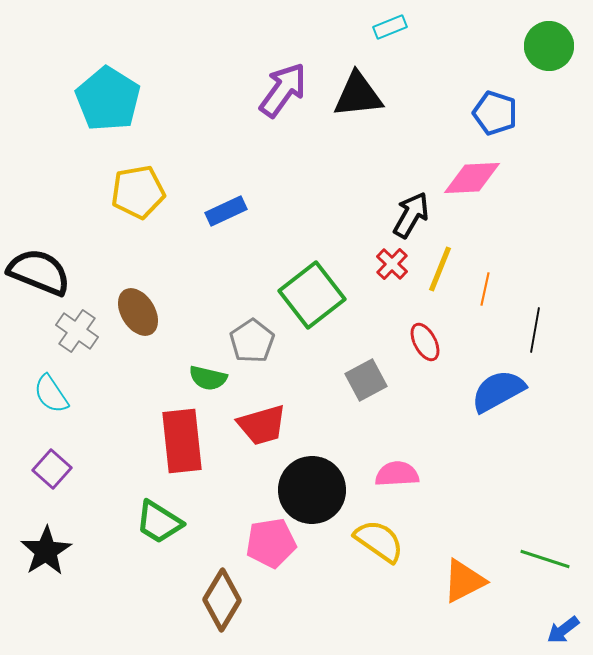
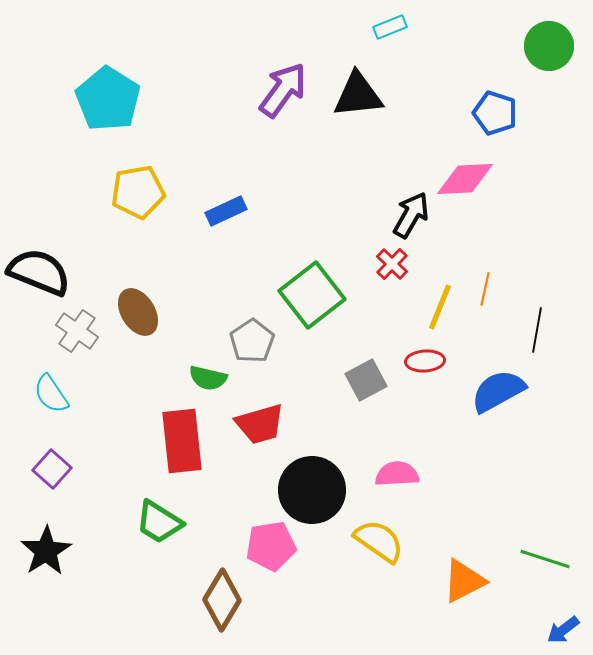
pink diamond: moved 7 px left, 1 px down
yellow line: moved 38 px down
black line: moved 2 px right
red ellipse: moved 19 px down; rotated 66 degrees counterclockwise
red trapezoid: moved 2 px left, 1 px up
pink pentagon: moved 3 px down
